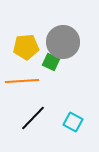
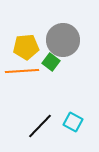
gray circle: moved 2 px up
green square: rotated 12 degrees clockwise
orange line: moved 10 px up
black line: moved 7 px right, 8 px down
